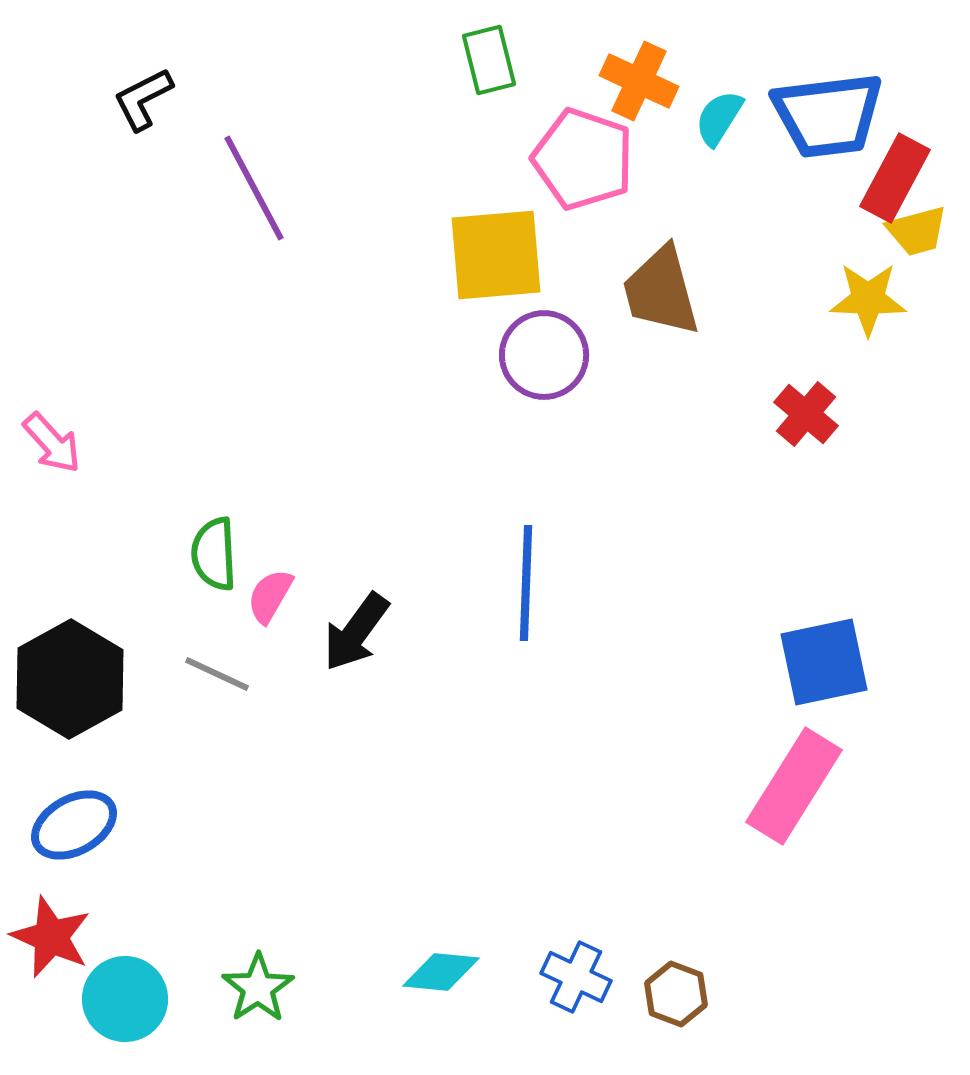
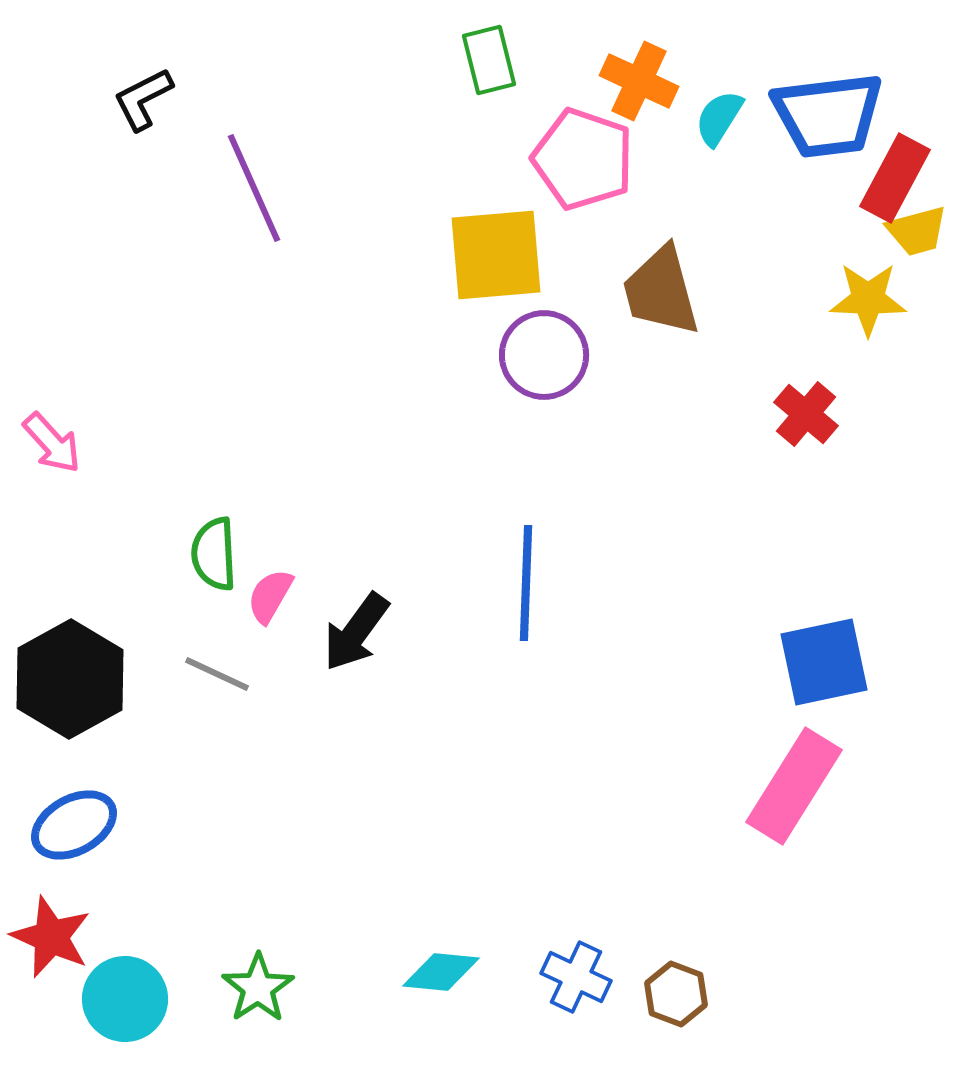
purple line: rotated 4 degrees clockwise
